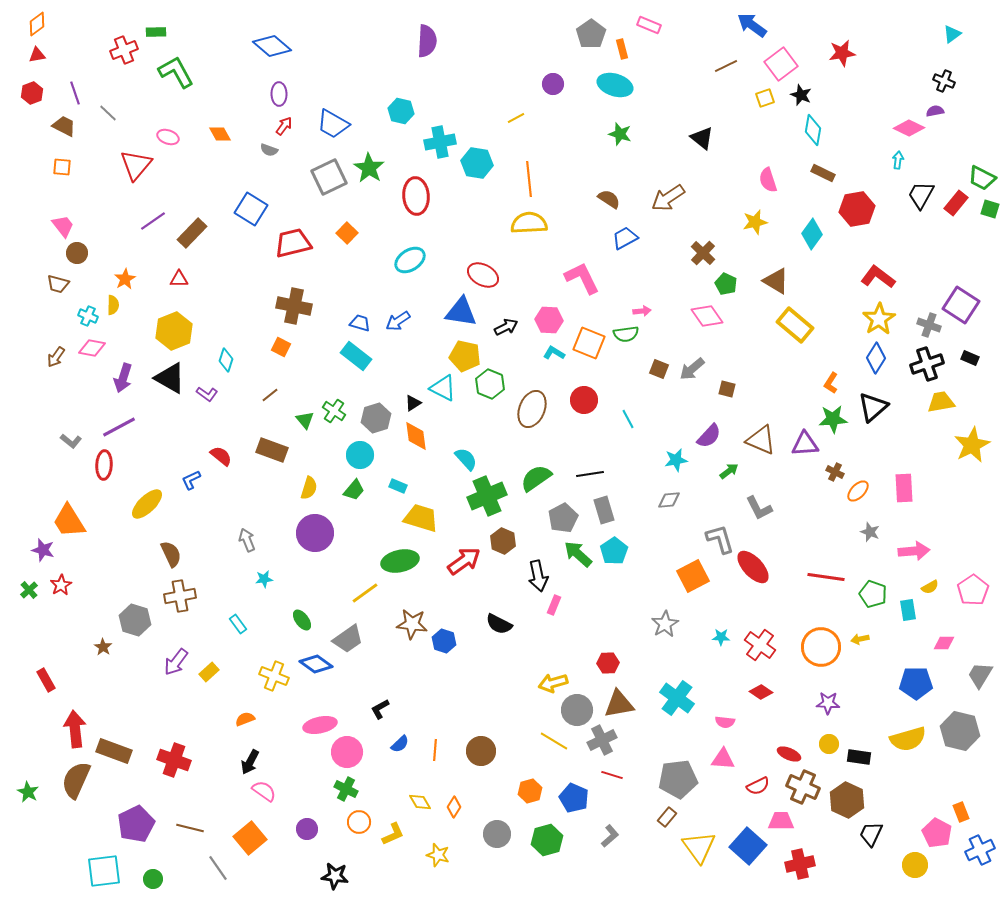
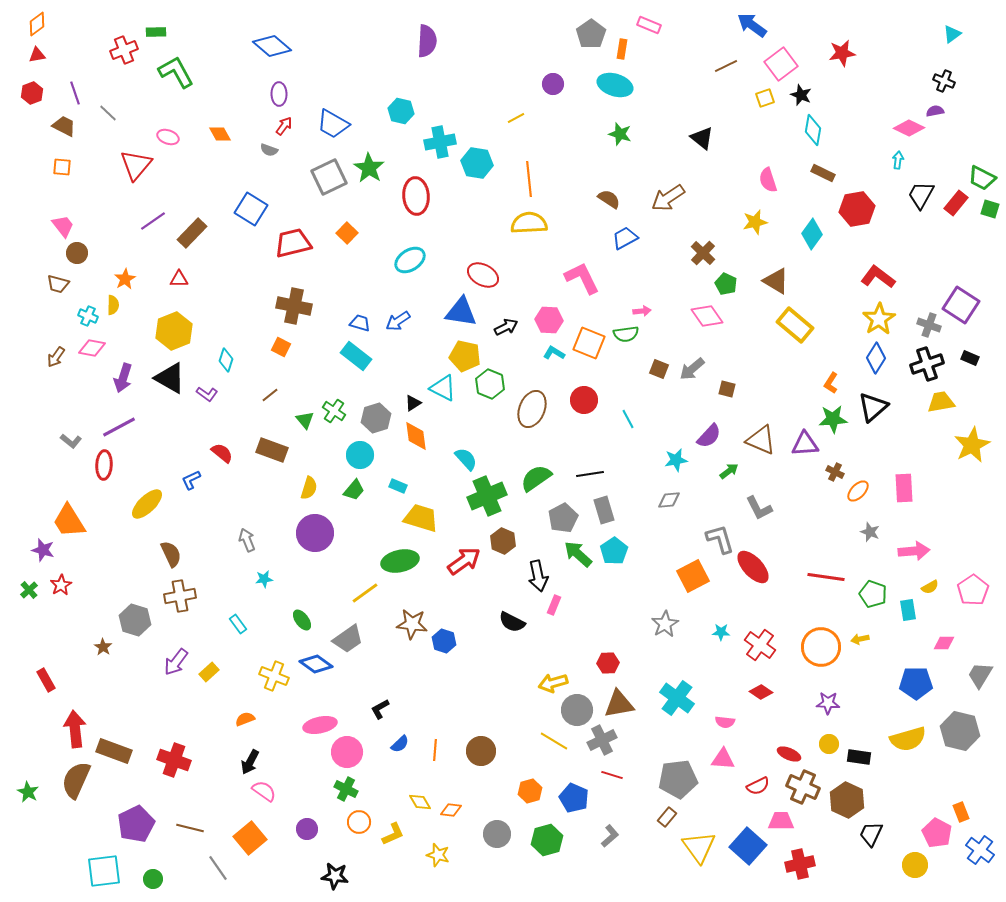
orange rectangle at (622, 49): rotated 24 degrees clockwise
red semicircle at (221, 456): moved 1 px right, 3 px up
black semicircle at (499, 624): moved 13 px right, 2 px up
cyan star at (721, 637): moved 5 px up
orange diamond at (454, 807): moved 3 px left, 3 px down; rotated 65 degrees clockwise
blue cross at (980, 850): rotated 28 degrees counterclockwise
